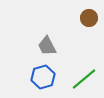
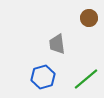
gray trapezoid: moved 10 px right, 2 px up; rotated 20 degrees clockwise
green line: moved 2 px right
